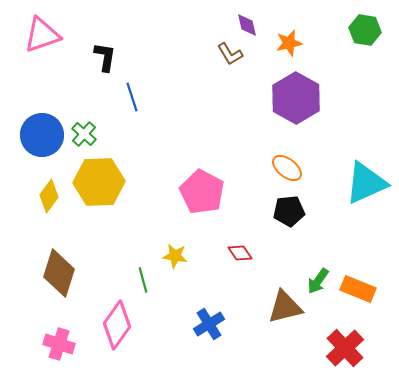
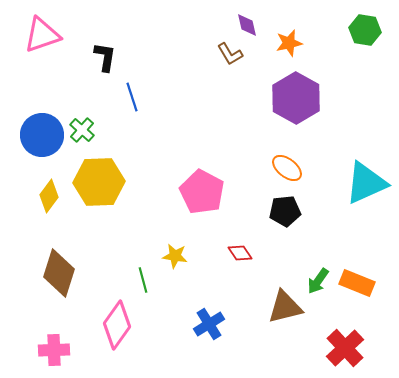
green cross: moved 2 px left, 4 px up
black pentagon: moved 4 px left
orange rectangle: moved 1 px left, 6 px up
pink cross: moved 5 px left, 6 px down; rotated 20 degrees counterclockwise
